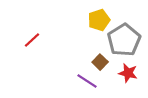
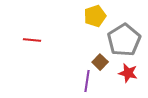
yellow pentagon: moved 4 px left, 4 px up
red line: rotated 48 degrees clockwise
purple line: rotated 65 degrees clockwise
